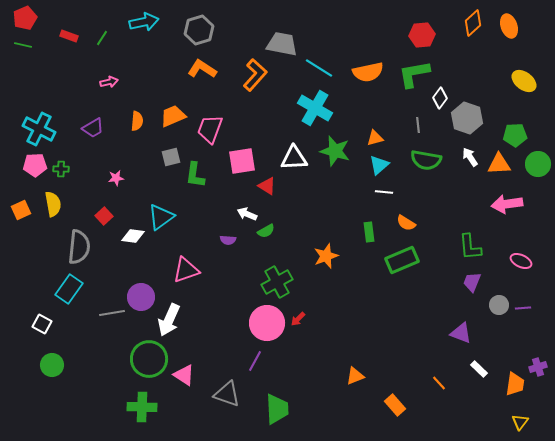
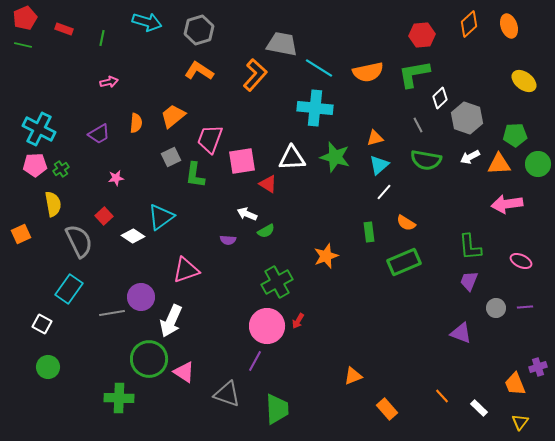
cyan arrow at (144, 22): moved 3 px right; rotated 28 degrees clockwise
orange diamond at (473, 23): moved 4 px left, 1 px down
red rectangle at (69, 36): moved 5 px left, 7 px up
green line at (102, 38): rotated 21 degrees counterclockwise
orange L-shape at (202, 69): moved 3 px left, 2 px down
white diamond at (440, 98): rotated 10 degrees clockwise
cyan cross at (315, 108): rotated 24 degrees counterclockwise
orange trapezoid at (173, 116): rotated 16 degrees counterclockwise
orange semicircle at (137, 121): moved 1 px left, 2 px down
gray line at (418, 125): rotated 21 degrees counterclockwise
purple trapezoid at (93, 128): moved 6 px right, 6 px down
pink trapezoid at (210, 129): moved 10 px down
green star at (335, 151): moved 6 px down
gray square at (171, 157): rotated 12 degrees counterclockwise
white arrow at (470, 157): rotated 84 degrees counterclockwise
white triangle at (294, 158): moved 2 px left
green cross at (61, 169): rotated 35 degrees counterclockwise
red triangle at (267, 186): moved 1 px right, 2 px up
white line at (384, 192): rotated 54 degrees counterclockwise
orange square at (21, 210): moved 24 px down
white diamond at (133, 236): rotated 25 degrees clockwise
gray semicircle at (79, 247): moved 6 px up; rotated 32 degrees counterclockwise
green rectangle at (402, 260): moved 2 px right, 2 px down
purple trapezoid at (472, 282): moved 3 px left, 1 px up
gray circle at (499, 305): moved 3 px left, 3 px down
purple line at (523, 308): moved 2 px right, 1 px up
red arrow at (298, 319): moved 2 px down; rotated 14 degrees counterclockwise
white arrow at (169, 320): moved 2 px right, 1 px down
pink circle at (267, 323): moved 3 px down
green circle at (52, 365): moved 4 px left, 2 px down
white rectangle at (479, 369): moved 39 px down
pink triangle at (184, 375): moved 3 px up
orange triangle at (355, 376): moved 2 px left
orange line at (439, 383): moved 3 px right, 13 px down
orange trapezoid at (515, 384): rotated 150 degrees clockwise
orange rectangle at (395, 405): moved 8 px left, 4 px down
green cross at (142, 407): moved 23 px left, 9 px up
